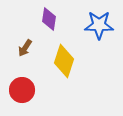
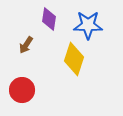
blue star: moved 11 px left
brown arrow: moved 1 px right, 3 px up
yellow diamond: moved 10 px right, 2 px up
